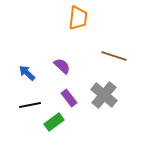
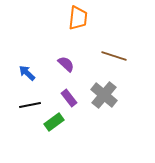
purple semicircle: moved 4 px right, 2 px up
